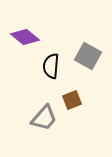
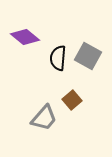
black semicircle: moved 7 px right, 8 px up
brown square: rotated 18 degrees counterclockwise
